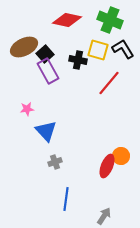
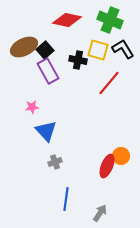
black square: moved 4 px up
pink star: moved 5 px right, 2 px up
gray arrow: moved 4 px left, 3 px up
